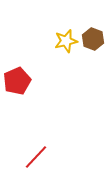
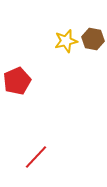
brown hexagon: rotated 10 degrees counterclockwise
